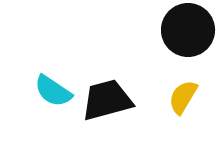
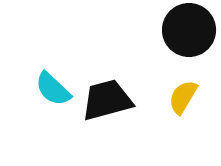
black circle: moved 1 px right
cyan semicircle: moved 2 px up; rotated 9 degrees clockwise
